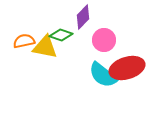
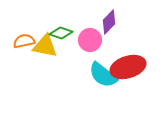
purple diamond: moved 26 px right, 5 px down
green diamond: moved 2 px up
pink circle: moved 14 px left
yellow triangle: moved 1 px up
red ellipse: moved 1 px right, 1 px up
